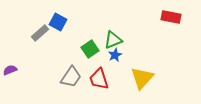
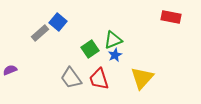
blue square: rotated 12 degrees clockwise
gray trapezoid: moved 1 px down; rotated 110 degrees clockwise
